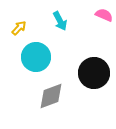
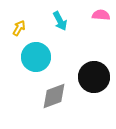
pink semicircle: moved 3 px left; rotated 18 degrees counterclockwise
yellow arrow: rotated 14 degrees counterclockwise
black circle: moved 4 px down
gray diamond: moved 3 px right
